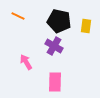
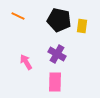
black pentagon: moved 1 px up
yellow rectangle: moved 4 px left
purple cross: moved 3 px right, 8 px down
